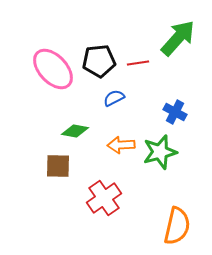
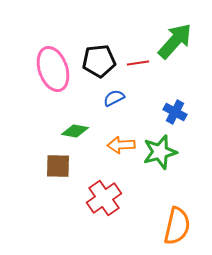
green arrow: moved 3 px left, 3 px down
pink ellipse: rotated 24 degrees clockwise
